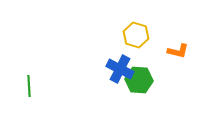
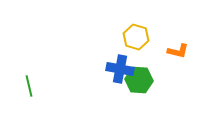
yellow hexagon: moved 2 px down
blue cross: rotated 16 degrees counterclockwise
green line: rotated 10 degrees counterclockwise
